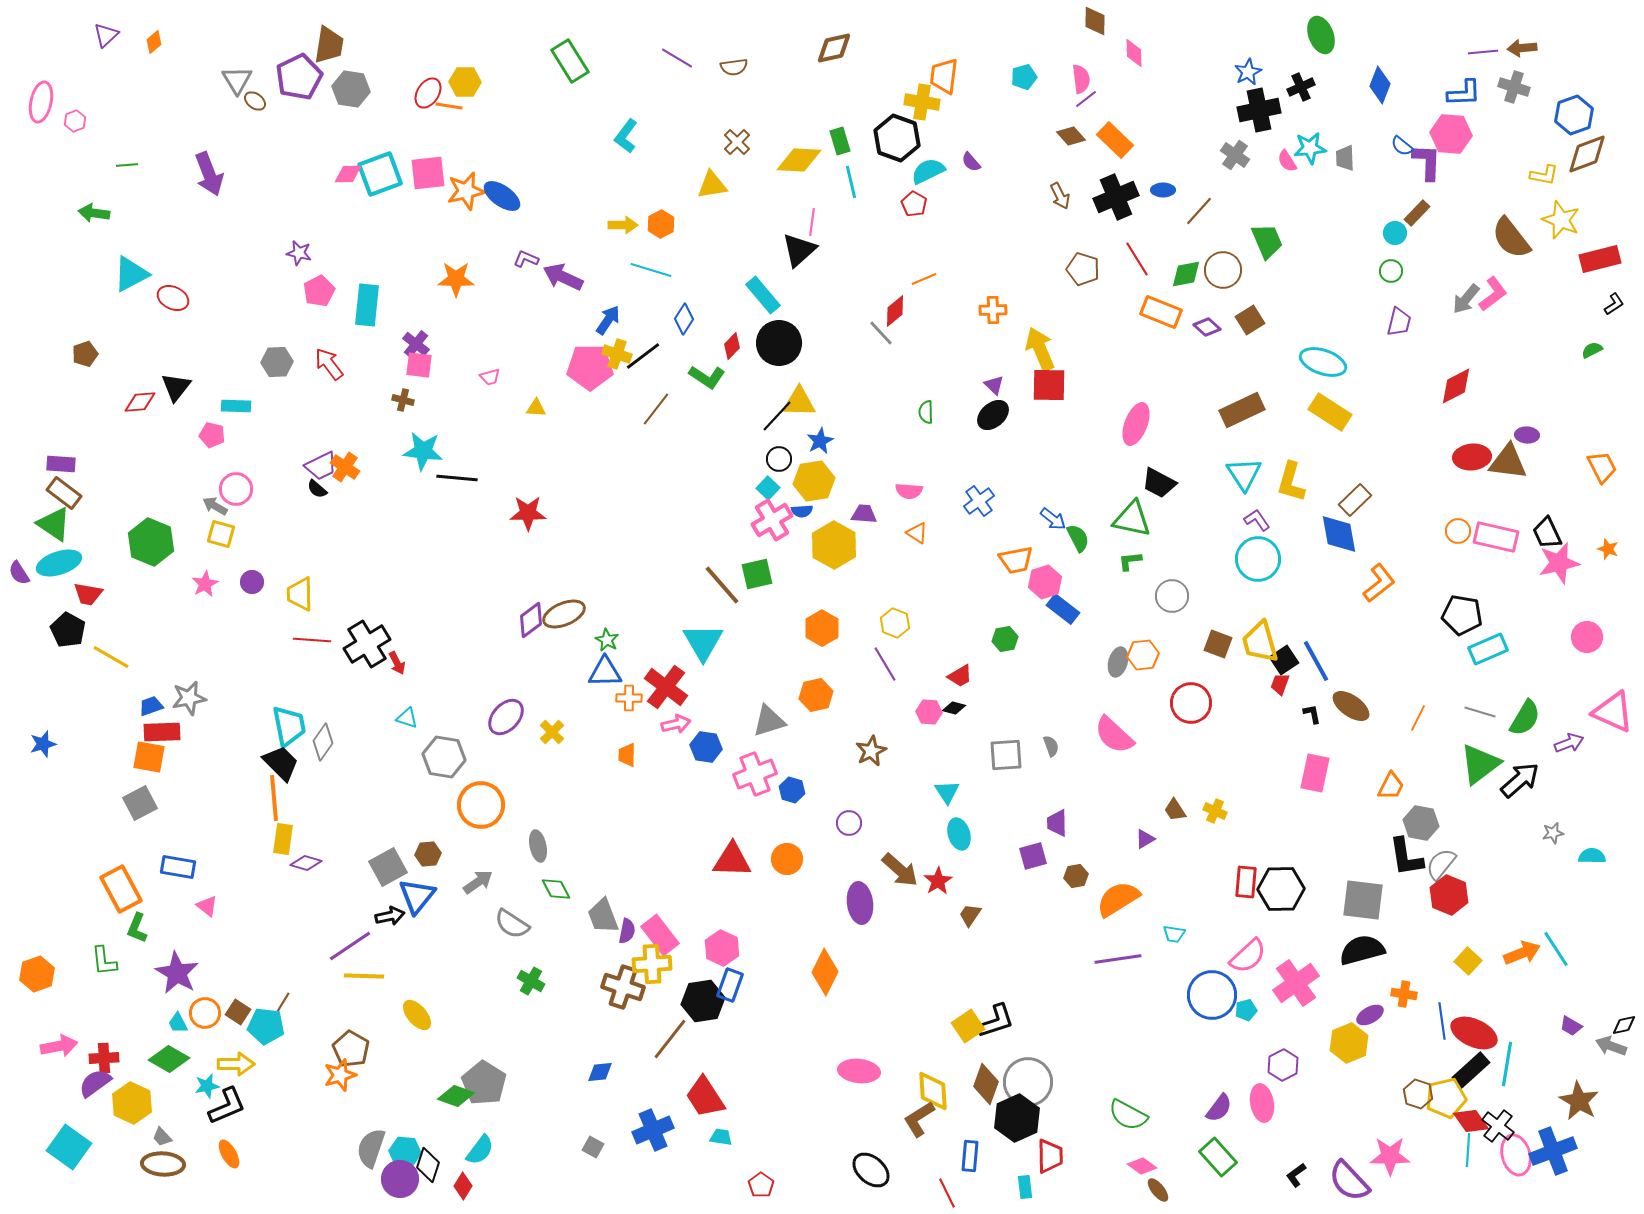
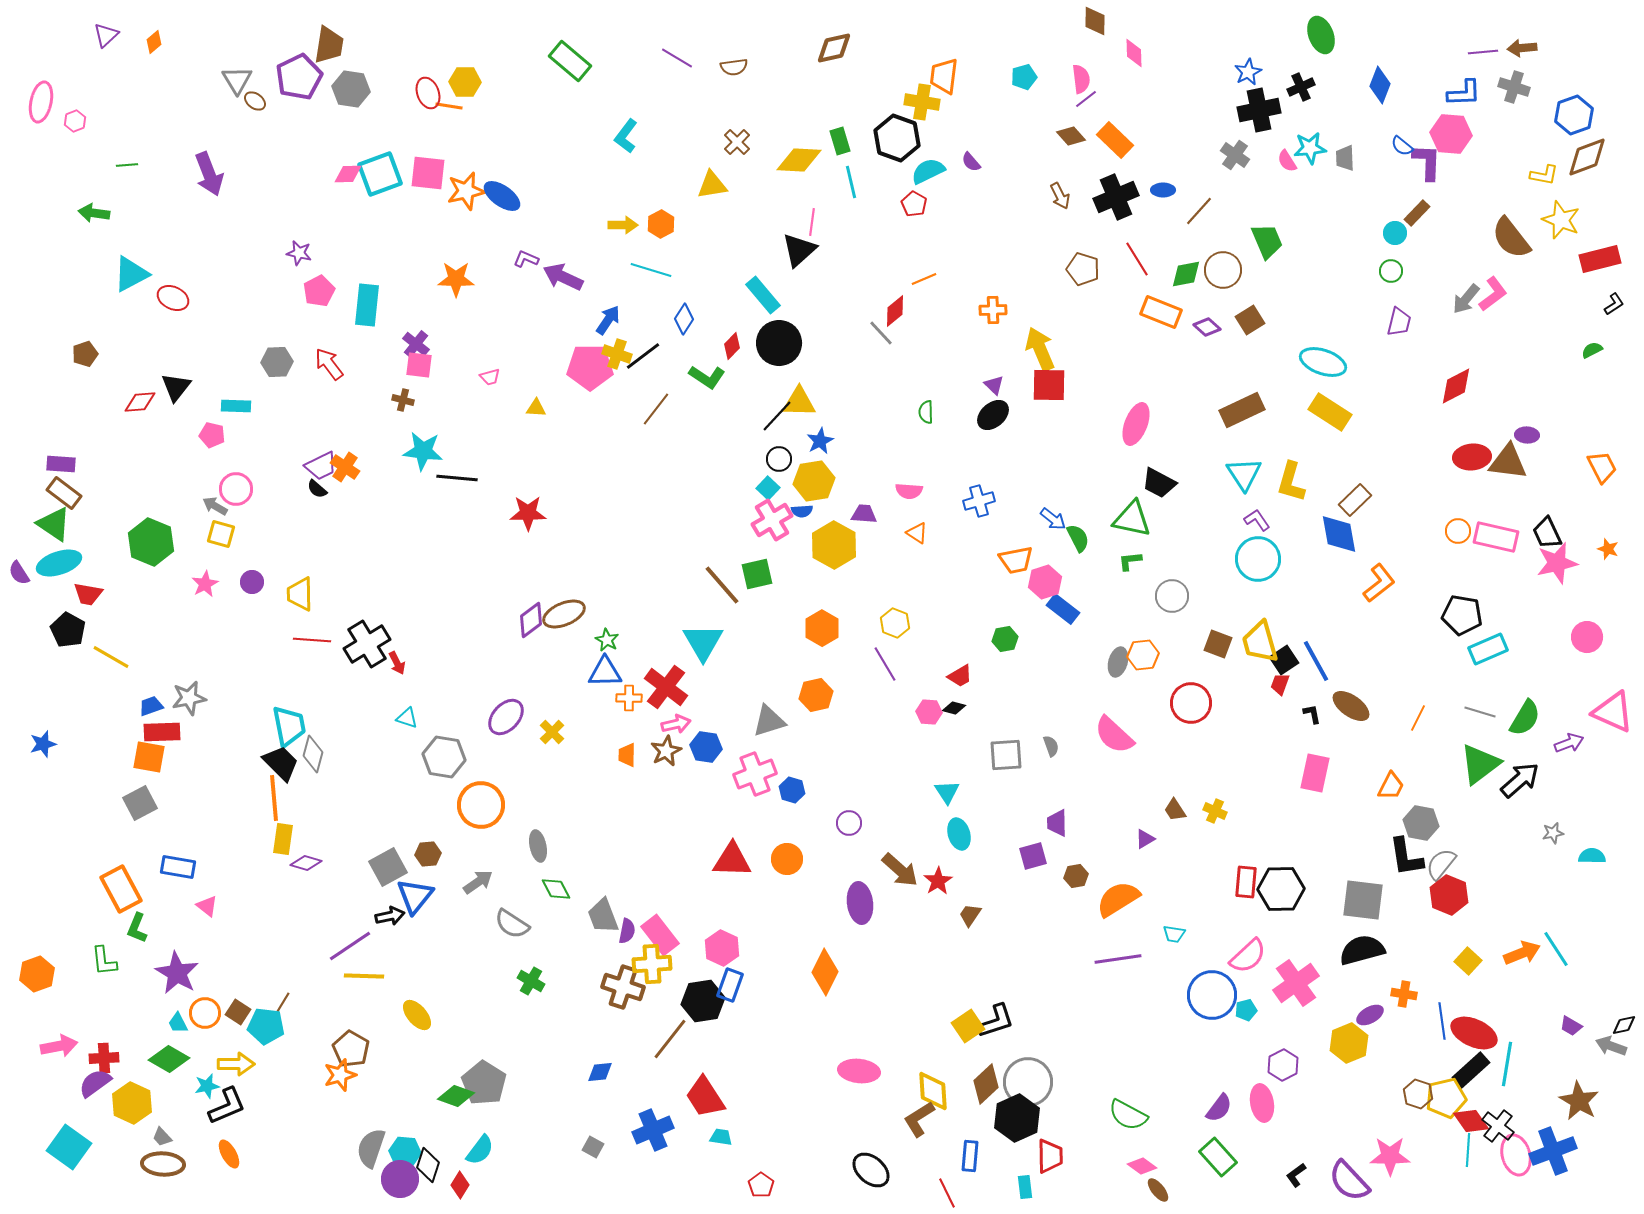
green rectangle at (570, 61): rotated 18 degrees counterclockwise
red ellipse at (428, 93): rotated 52 degrees counterclockwise
brown diamond at (1587, 154): moved 3 px down
pink square at (428, 173): rotated 12 degrees clockwise
blue cross at (979, 501): rotated 20 degrees clockwise
pink star at (1559, 563): moved 2 px left
gray diamond at (323, 742): moved 10 px left, 12 px down; rotated 21 degrees counterclockwise
brown star at (871, 751): moved 205 px left
blue triangle at (417, 896): moved 2 px left
brown diamond at (986, 1084): rotated 27 degrees clockwise
red diamond at (463, 1186): moved 3 px left, 1 px up
